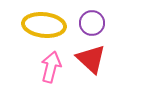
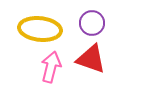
yellow ellipse: moved 4 px left, 4 px down
red triangle: rotated 24 degrees counterclockwise
